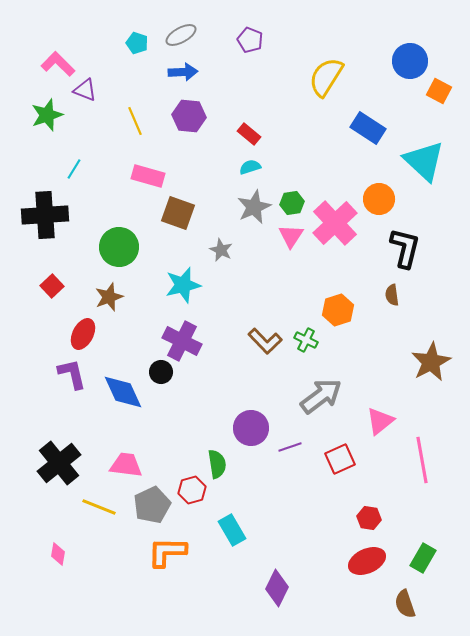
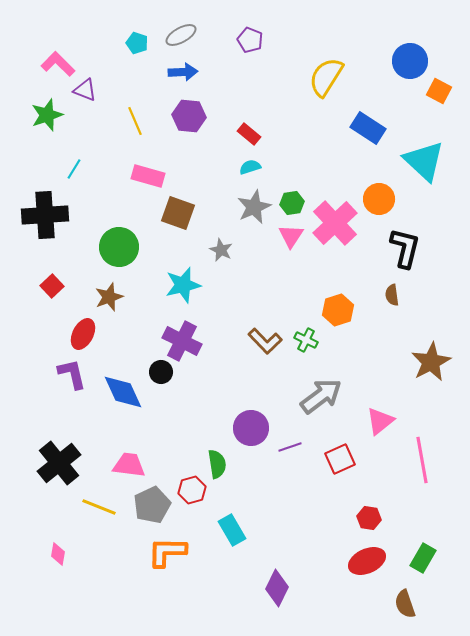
pink trapezoid at (126, 465): moved 3 px right
